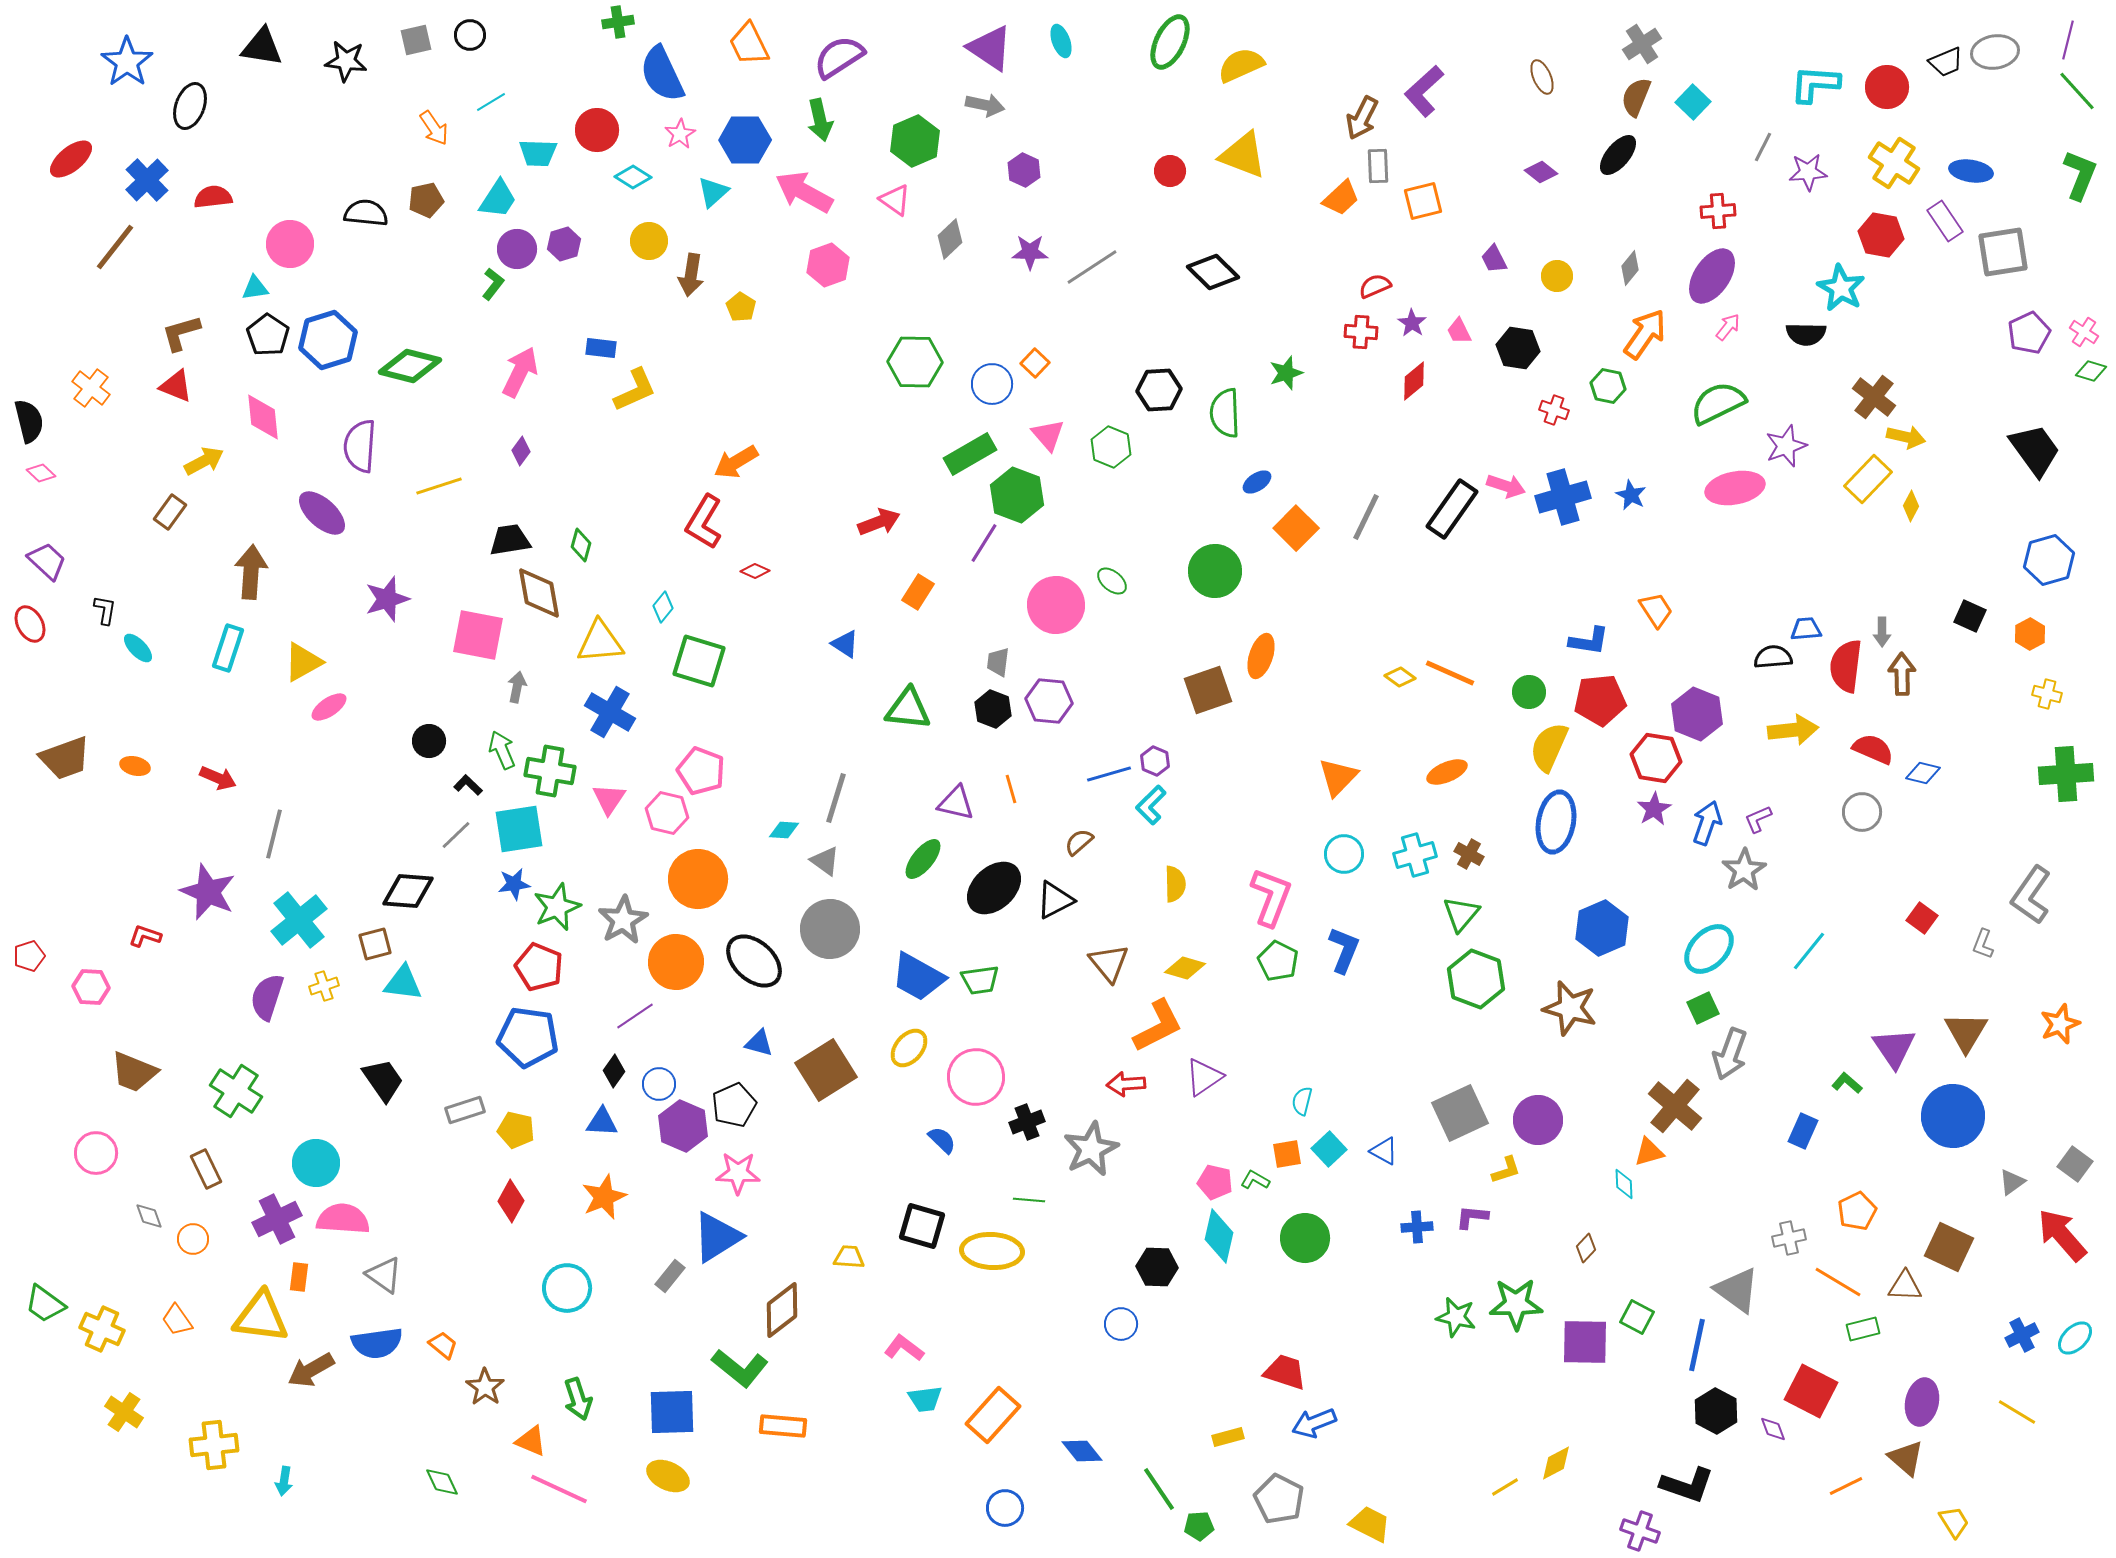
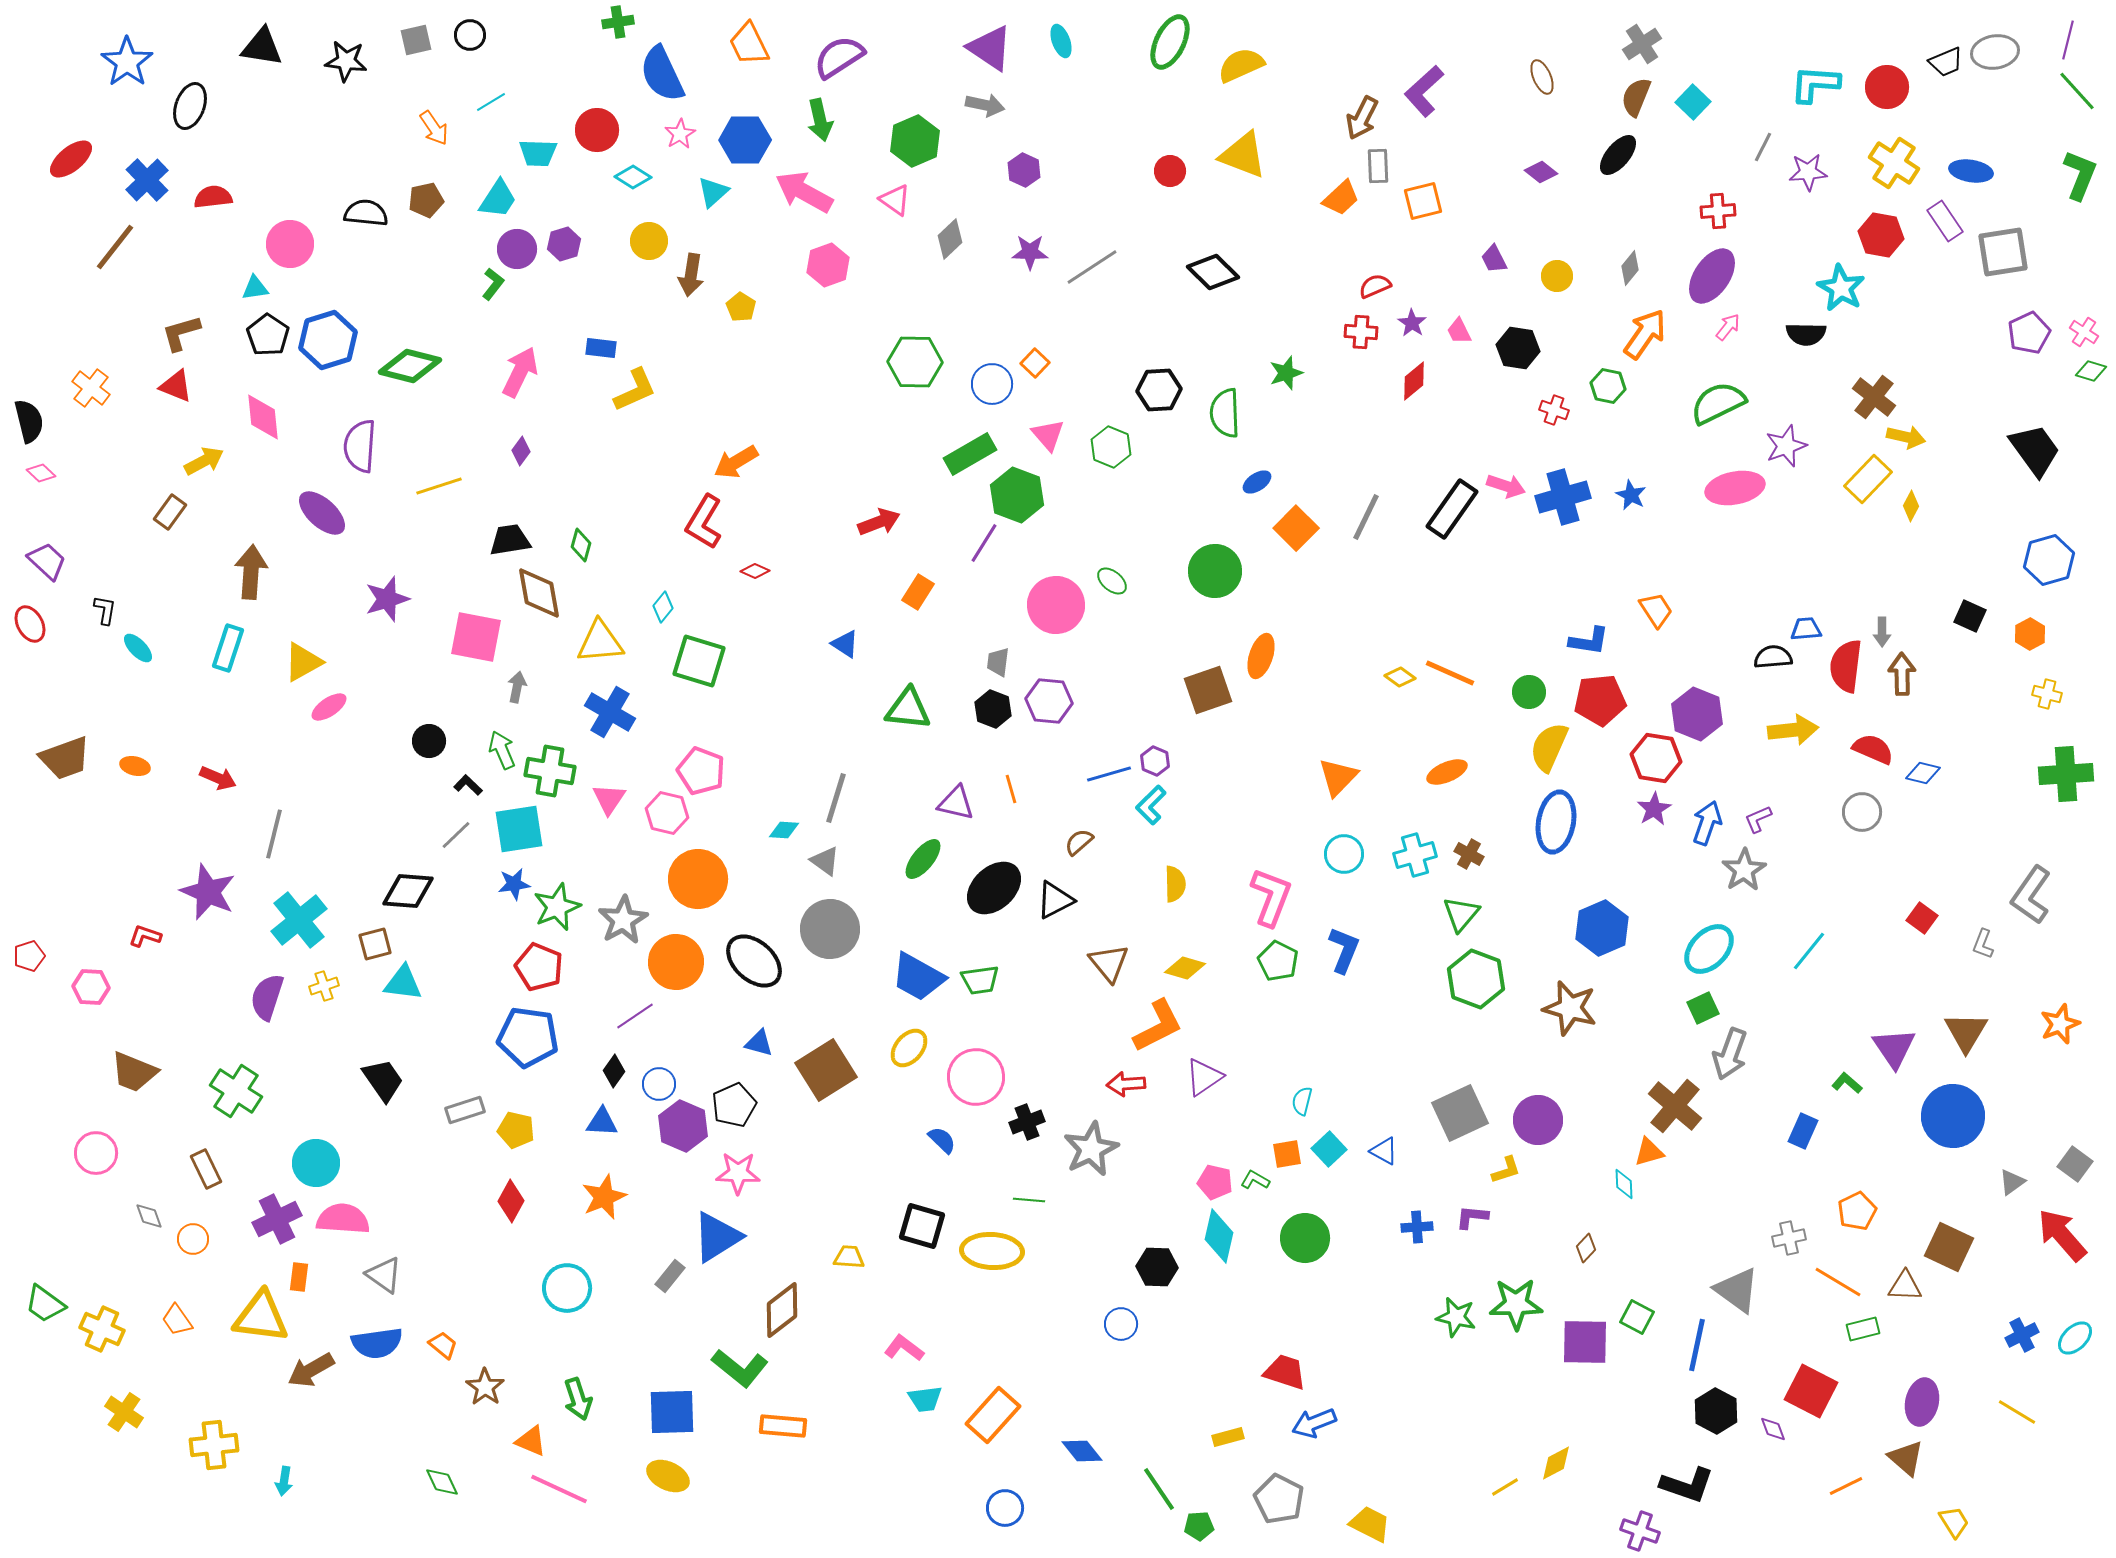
pink square at (478, 635): moved 2 px left, 2 px down
